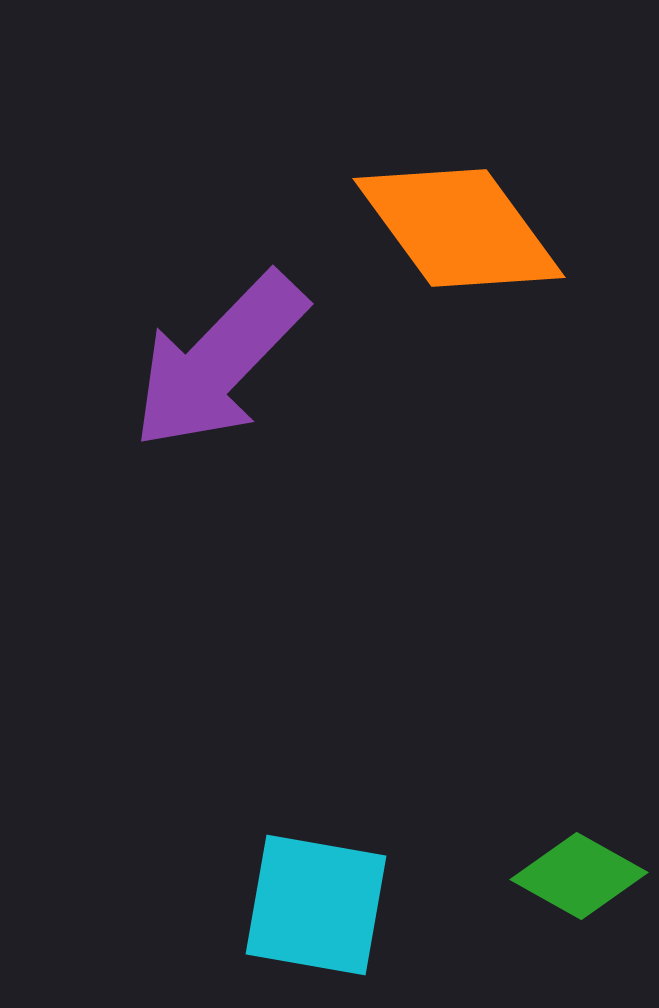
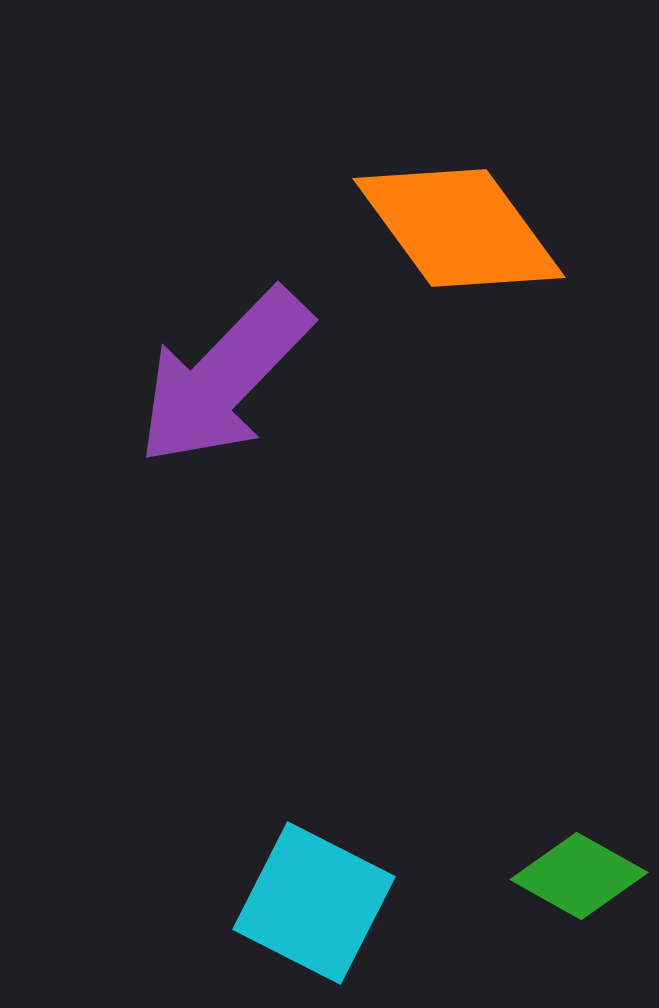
purple arrow: moved 5 px right, 16 px down
cyan square: moved 2 px left, 2 px up; rotated 17 degrees clockwise
